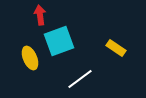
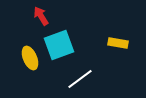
red arrow: moved 1 px right, 1 px down; rotated 24 degrees counterclockwise
cyan square: moved 4 px down
yellow rectangle: moved 2 px right, 5 px up; rotated 24 degrees counterclockwise
